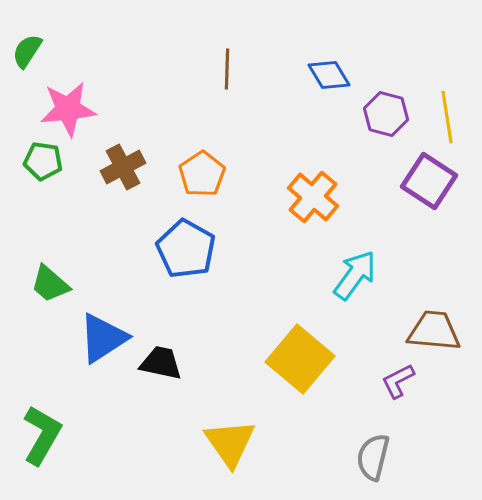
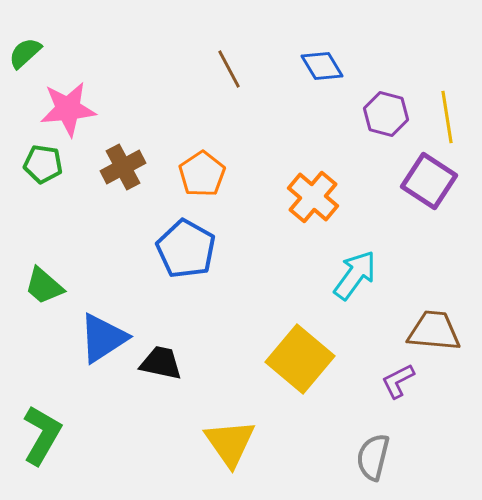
green semicircle: moved 2 px left, 2 px down; rotated 15 degrees clockwise
brown line: moved 2 px right; rotated 30 degrees counterclockwise
blue diamond: moved 7 px left, 9 px up
green pentagon: moved 3 px down
green trapezoid: moved 6 px left, 2 px down
